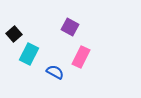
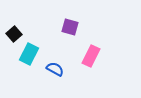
purple square: rotated 12 degrees counterclockwise
pink rectangle: moved 10 px right, 1 px up
blue semicircle: moved 3 px up
